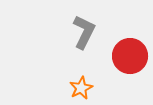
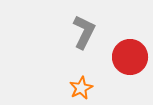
red circle: moved 1 px down
